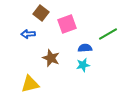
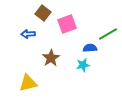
brown square: moved 2 px right
blue semicircle: moved 5 px right
brown star: rotated 18 degrees clockwise
yellow triangle: moved 2 px left, 1 px up
